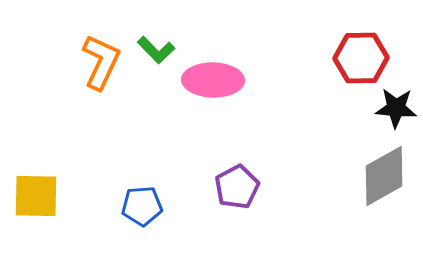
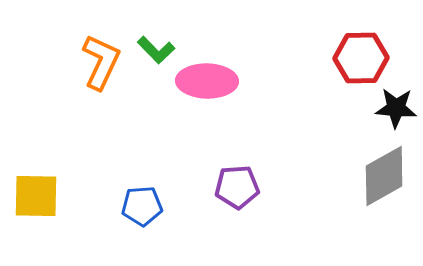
pink ellipse: moved 6 px left, 1 px down
purple pentagon: rotated 24 degrees clockwise
